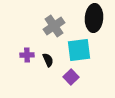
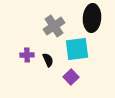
black ellipse: moved 2 px left
cyan square: moved 2 px left, 1 px up
